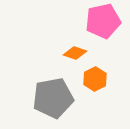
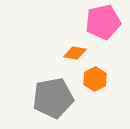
pink pentagon: moved 1 px down
orange diamond: rotated 10 degrees counterclockwise
